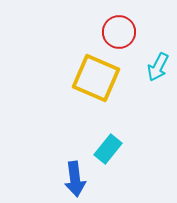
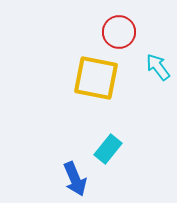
cyan arrow: rotated 116 degrees clockwise
yellow square: rotated 12 degrees counterclockwise
blue arrow: rotated 16 degrees counterclockwise
